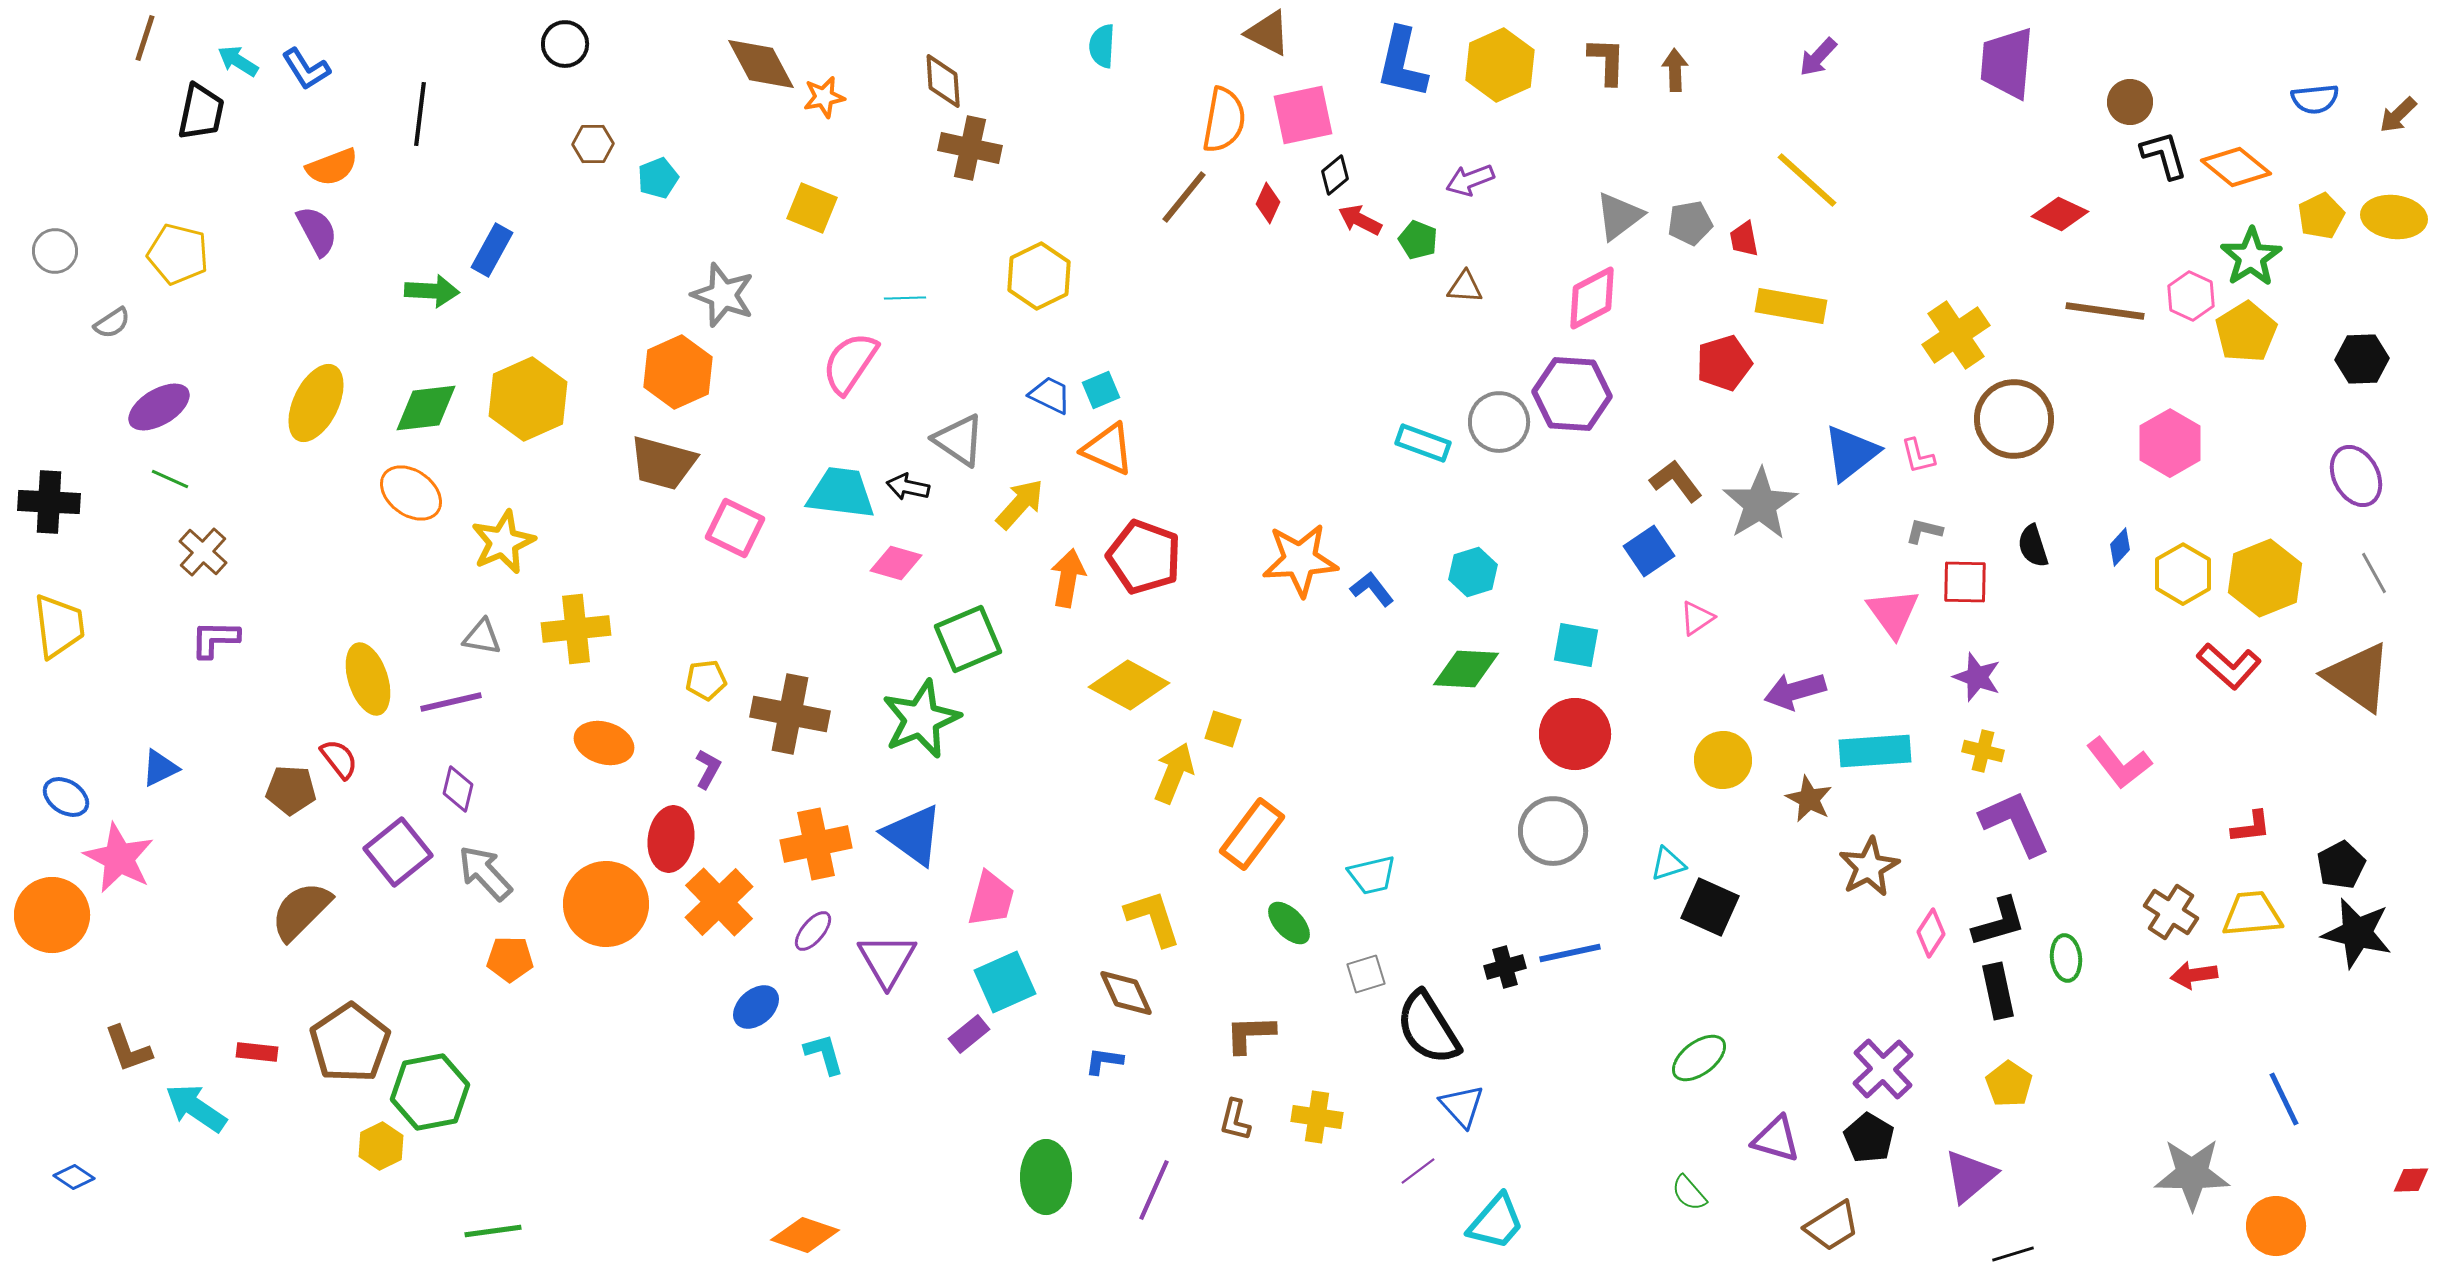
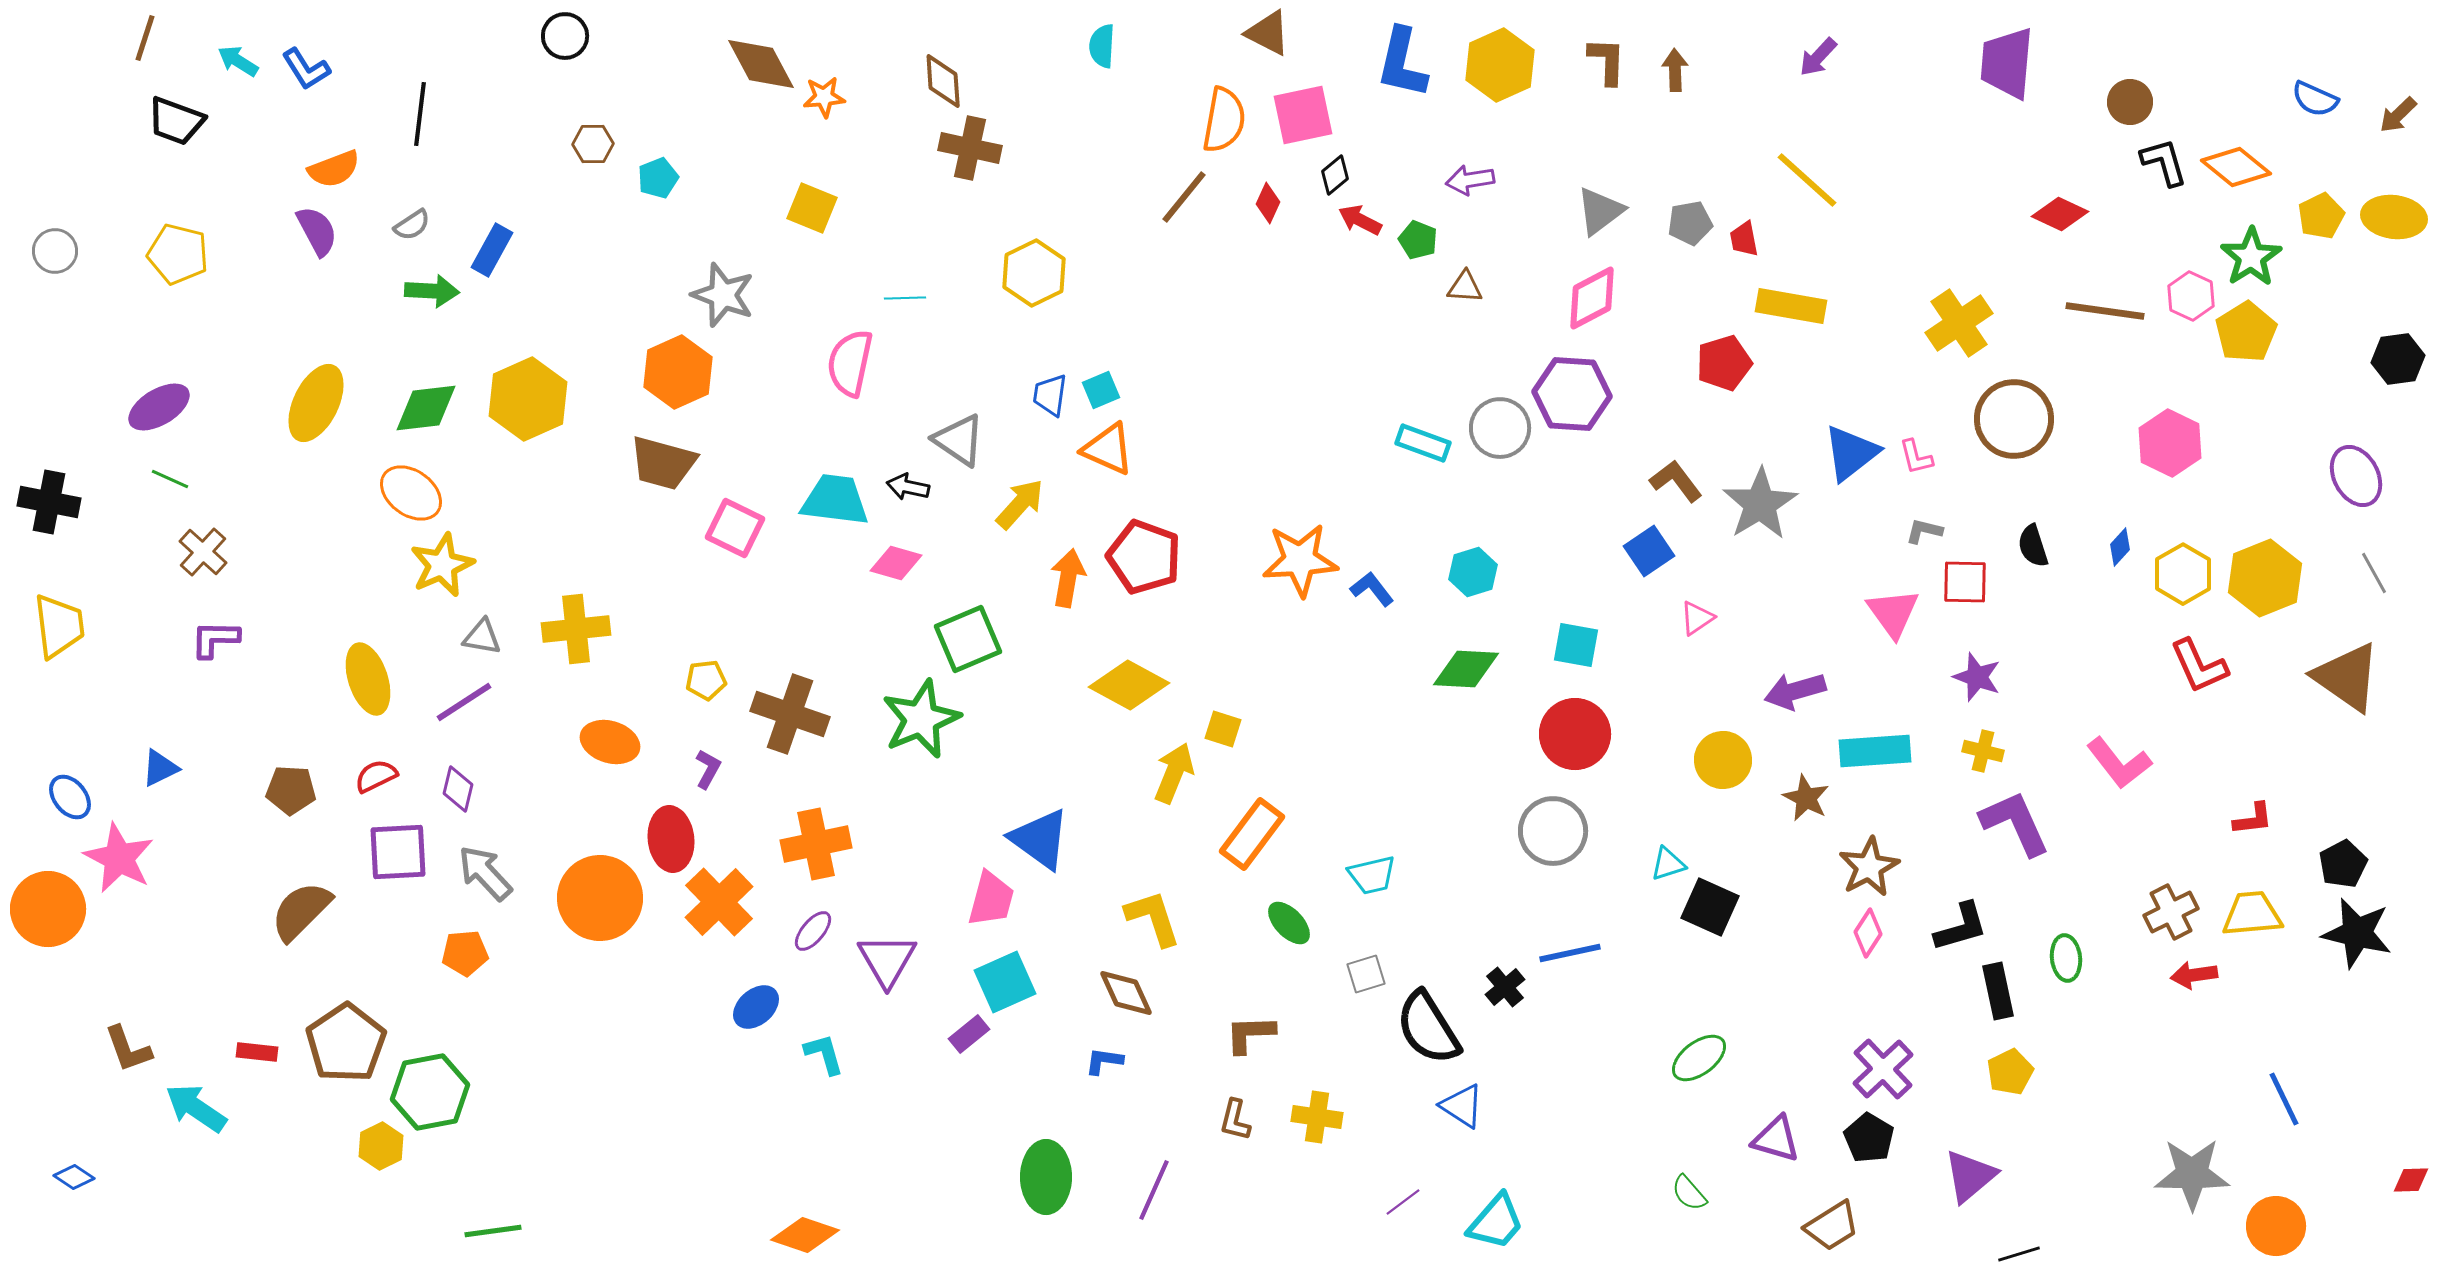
black circle at (565, 44): moved 8 px up
orange star at (824, 97): rotated 6 degrees clockwise
blue semicircle at (2315, 99): rotated 30 degrees clockwise
black trapezoid at (201, 112): moved 25 px left, 9 px down; rotated 98 degrees clockwise
black L-shape at (2164, 155): moved 7 px down
orange semicircle at (332, 167): moved 2 px right, 2 px down
purple arrow at (1470, 180): rotated 12 degrees clockwise
gray triangle at (1619, 216): moved 19 px left, 5 px up
yellow hexagon at (1039, 276): moved 5 px left, 3 px up
gray semicircle at (112, 323): moved 300 px right, 98 px up
yellow cross at (1956, 335): moved 3 px right, 12 px up
black hexagon at (2362, 359): moved 36 px right; rotated 6 degrees counterclockwise
pink semicircle at (850, 363): rotated 22 degrees counterclockwise
blue trapezoid at (1050, 395): rotated 108 degrees counterclockwise
gray circle at (1499, 422): moved 1 px right, 6 px down
pink hexagon at (2170, 443): rotated 4 degrees counterclockwise
pink L-shape at (1918, 456): moved 2 px left, 1 px down
cyan trapezoid at (841, 493): moved 6 px left, 7 px down
black cross at (49, 502): rotated 8 degrees clockwise
yellow star at (503, 542): moved 61 px left, 23 px down
red L-shape at (2229, 666): moved 30 px left; rotated 24 degrees clockwise
brown triangle at (2358, 677): moved 11 px left
purple line at (451, 702): moved 13 px right; rotated 20 degrees counterclockwise
brown cross at (790, 714): rotated 8 degrees clockwise
orange ellipse at (604, 743): moved 6 px right, 1 px up
red semicircle at (339, 759): moved 37 px right, 17 px down; rotated 78 degrees counterclockwise
blue ellipse at (66, 797): moved 4 px right; rotated 18 degrees clockwise
brown star at (1809, 799): moved 3 px left, 1 px up
red L-shape at (2251, 827): moved 2 px right, 8 px up
blue triangle at (913, 835): moved 127 px right, 4 px down
red ellipse at (671, 839): rotated 14 degrees counterclockwise
purple square at (398, 852): rotated 36 degrees clockwise
black pentagon at (2341, 865): moved 2 px right, 1 px up
orange circle at (606, 904): moved 6 px left, 6 px up
brown cross at (2171, 912): rotated 30 degrees clockwise
orange circle at (52, 915): moved 4 px left, 6 px up
black L-shape at (1999, 922): moved 38 px left, 5 px down
pink diamond at (1931, 933): moved 63 px left
orange pentagon at (510, 959): moved 45 px left, 6 px up; rotated 6 degrees counterclockwise
black cross at (1505, 967): moved 20 px down; rotated 24 degrees counterclockwise
brown pentagon at (350, 1043): moved 4 px left
yellow pentagon at (2009, 1084): moved 1 px right, 12 px up; rotated 12 degrees clockwise
blue triangle at (1462, 1106): rotated 15 degrees counterclockwise
purple line at (1418, 1171): moved 15 px left, 31 px down
black line at (2013, 1254): moved 6 px right
